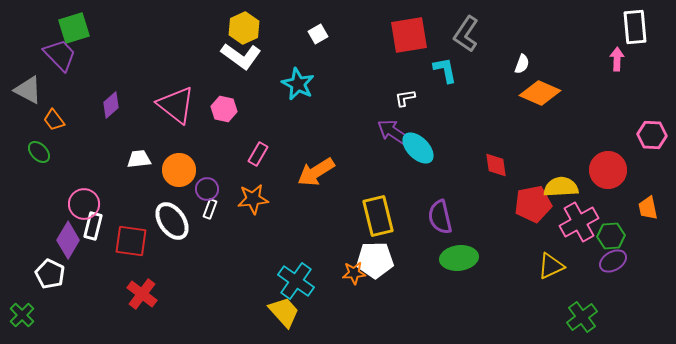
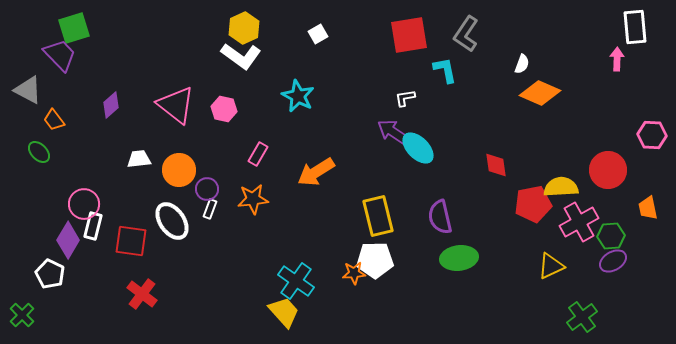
cyan star at (298, 84): moved 12 px down
